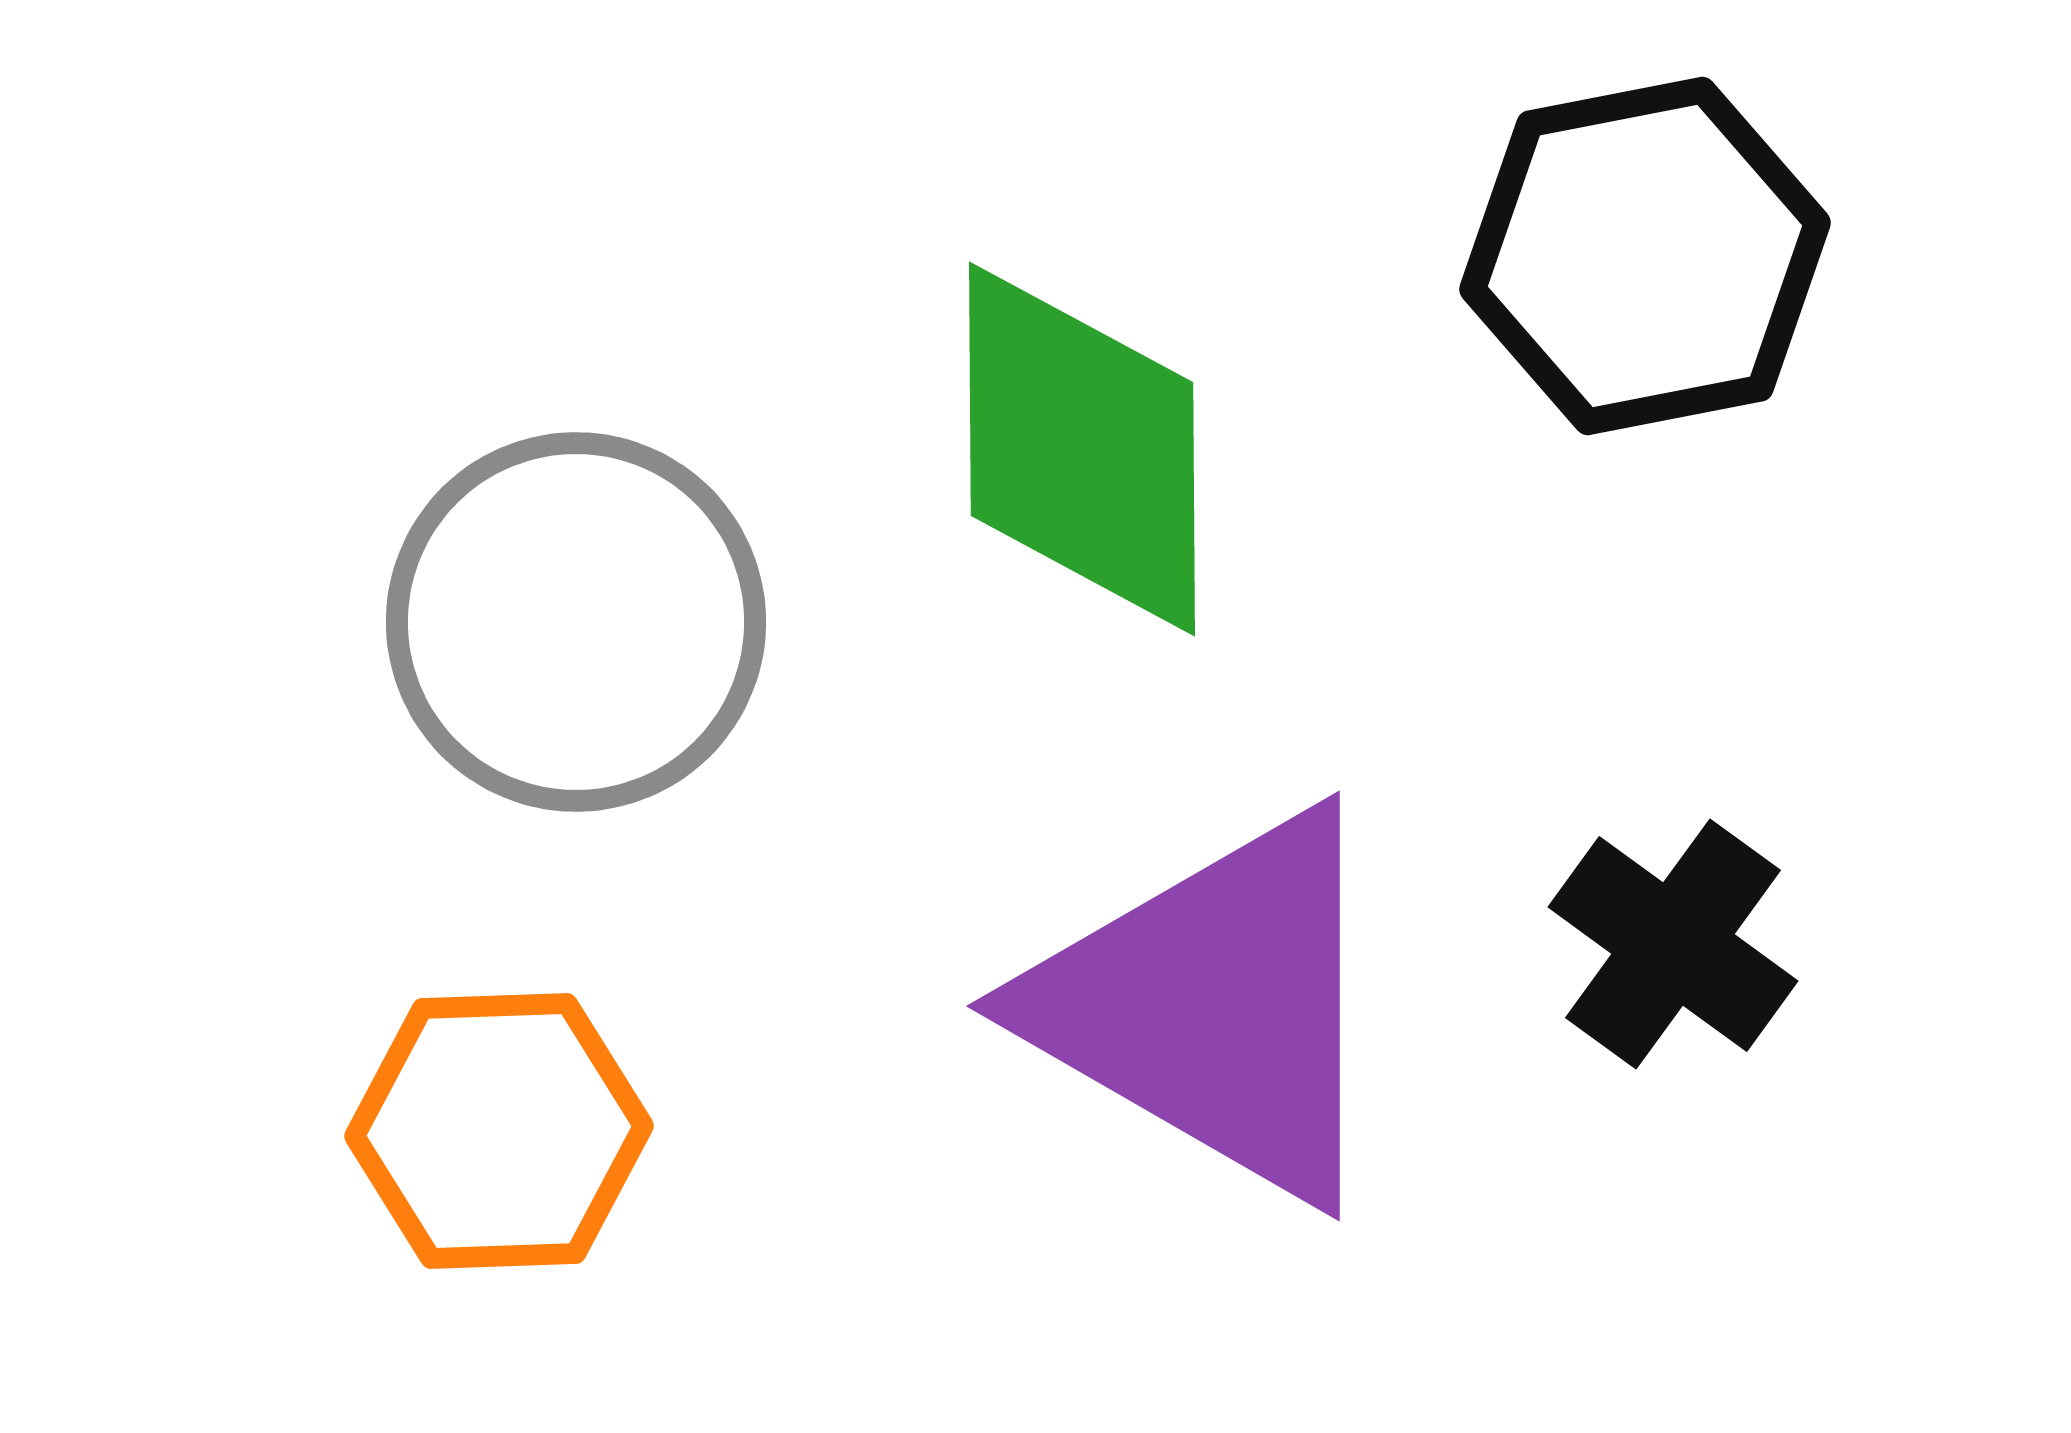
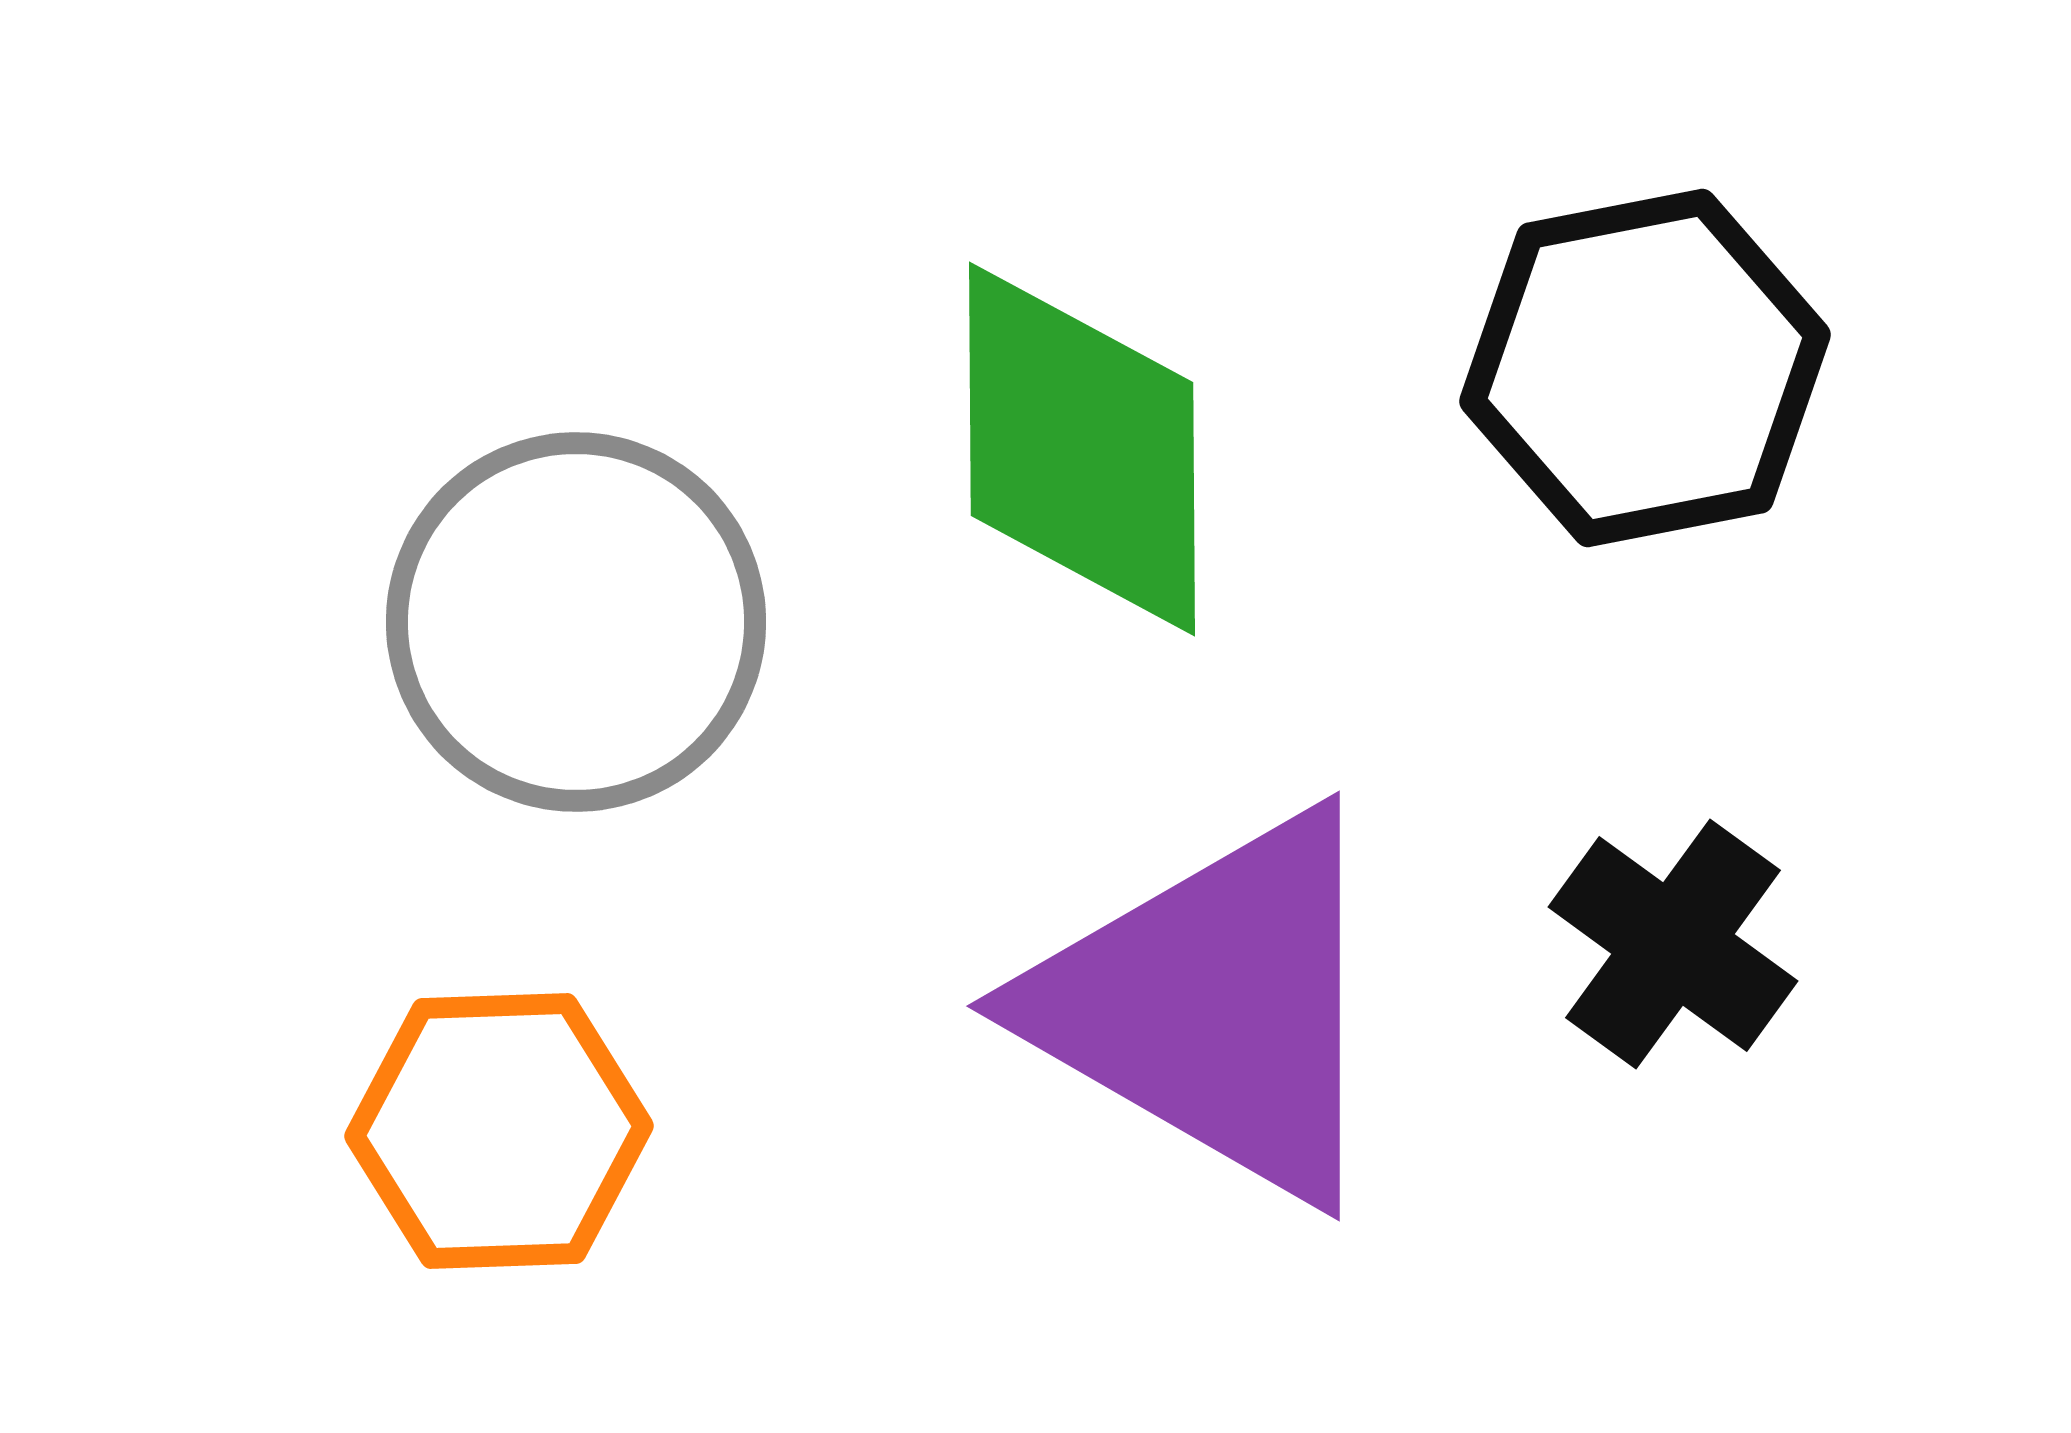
black hexagon: moved 112 px down
